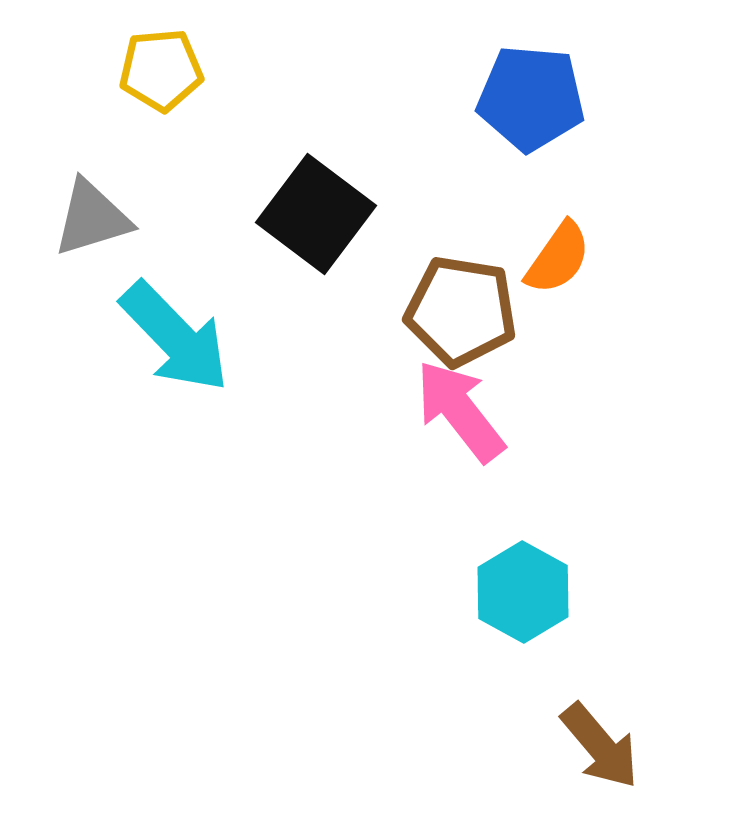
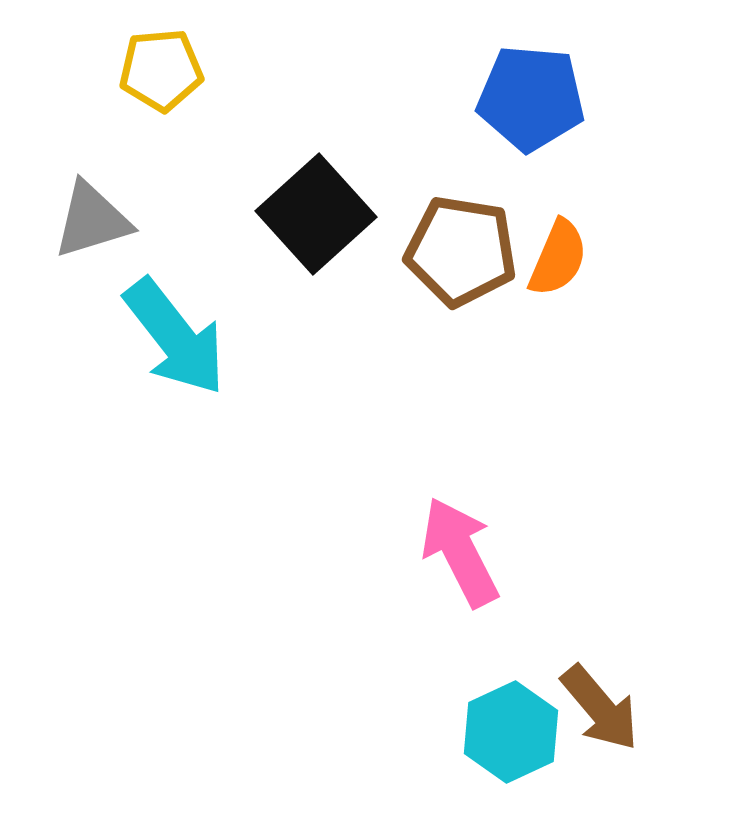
black square: rotated 11 degrees clockwise
gray triangle: moved 2 px down
orange semicircle: rotated 12 degrees counterclockwise
brown pentagon: moved 60 px up
cyan arrow: rotated 6 degrees clockwise
pink arrow: moved 141 px down; rotated 11 degrees clockwise
cyan hexagon: moved 12 px left, 140 px down; rotated 6 degrees clockwise
brown arrow: moved 38 px up
